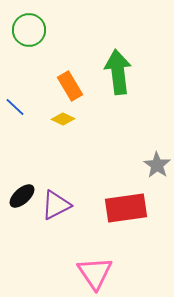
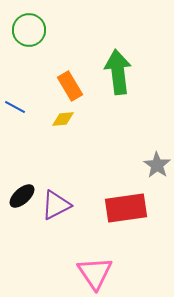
blue line: rotated 15 degrees counterclockwise
yellow diamond: rotated 30 degrees counterclockwise
